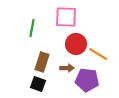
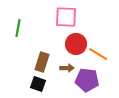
green line: moved 14 px left
